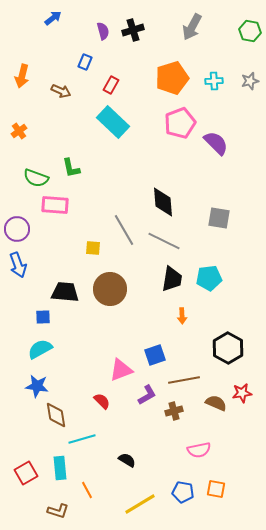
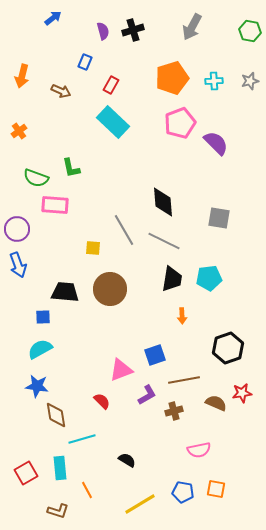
black hexagon at (228, 348): rotated 12 degrees clockwise
